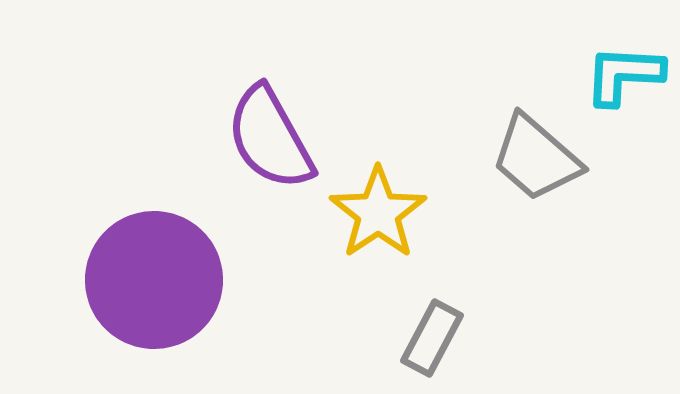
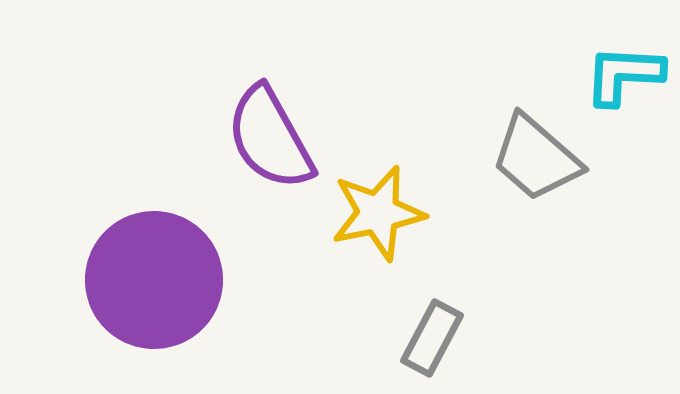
yellow star: rotated 22 degrees clockwise
